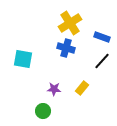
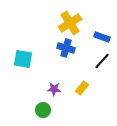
green circle: moved 1 px up
